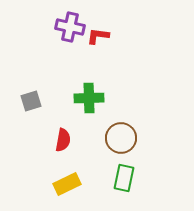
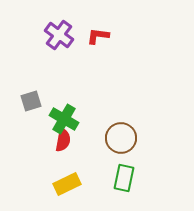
purple cross: moved 11 px left, 8 px down; rotated 24 degrees clockwise
green cross: moved 25 px left, 21 px down; rotated 32 degrees clockwise
